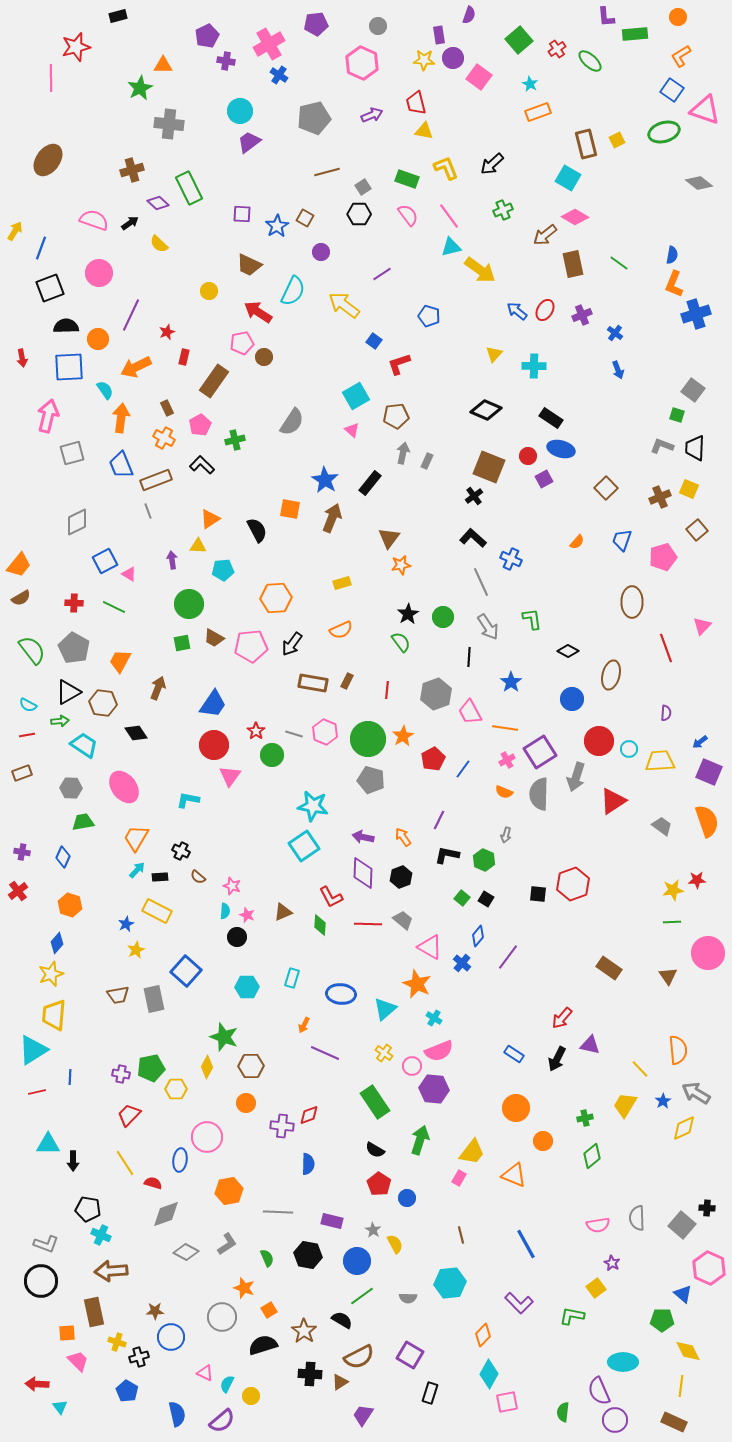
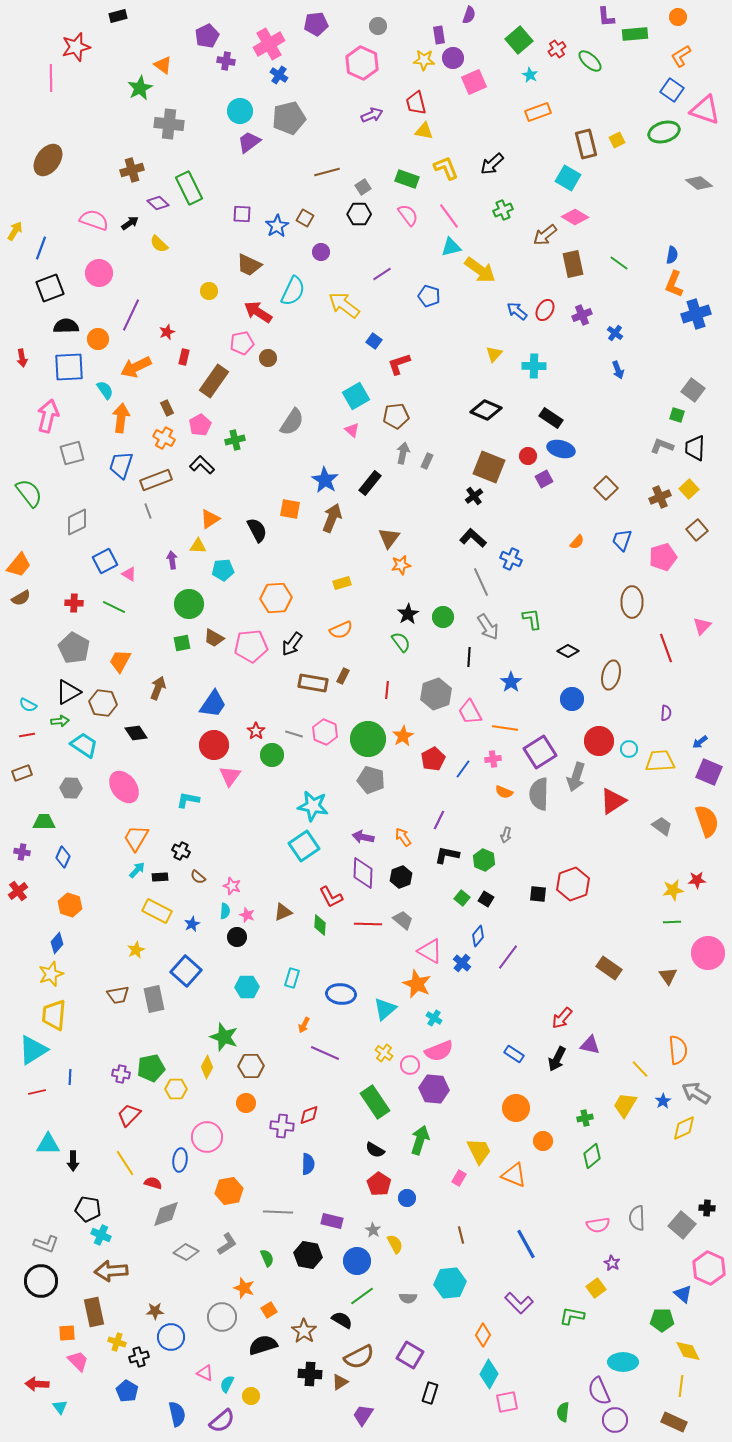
orange triangle at (163, 65): rotated 36 degrees clockwise
pink square at (479, 77): moved 5 px left, 5 px down; rotated 30 degrees clockwise
cyan star at (530, 84): moved 9 px up
gray pentagon at (314, 118): moved 25 px left
blue pentagon at (429, 316): moved 20 px up
brown circle at (264, 357): moved 4 px right, 1 px down
blue trapezoid at (121, 465): rotated 40 degrees clockwise
yellow square at (689, 489): rotated 24 degrees clockwise
green semicircle at (32, 650): moved 3 px left, 157 px up
brown rectangle at (347, 681): moved 4 px left, 5 px up
pink cross at (507, 760): moved 14 px left, 1 px up; rotated 21 degrees clockwise
green trapezoid at (83, 822): moved 39 px left; rotated 10 degrees clockwise
blue star at (126, 924): moved 66 px right
pink triangle at (430, 947): moved 4 px down
pink circle at (412, 1066): moved 2 px left, 1 px up
yellow trapezoid at (472, 1152): moved 7 px right, 1 px up; rotated 64 degrees counterclockwise
orange diamond at (483, 1335): rotated 15 degrees counterclockwise
